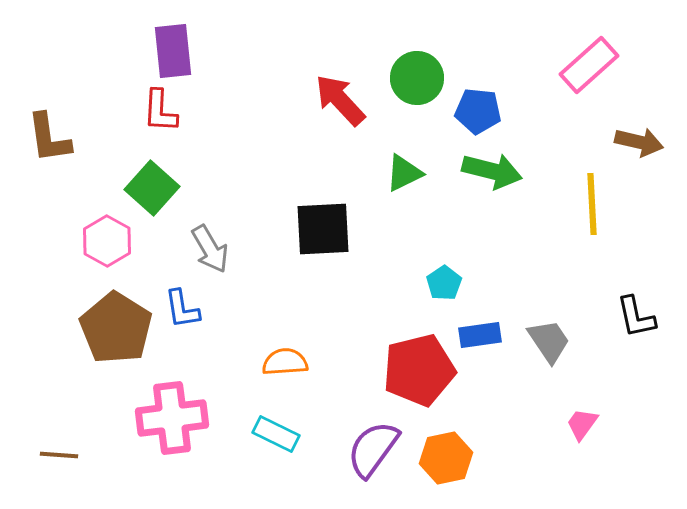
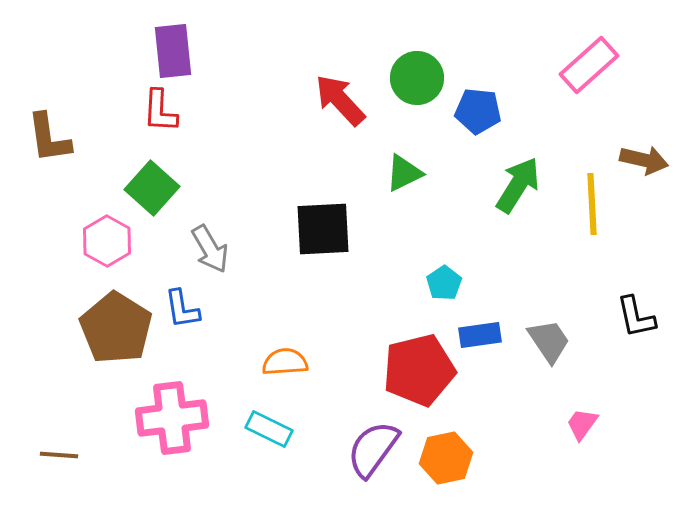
brown arrow: moved 5 px right, 18 px down
green arrow: moved 26 px right, 14 px down; rotated 72 degrees counterclockwise
cyan rectangle: moved 7 px left, 5 px up
